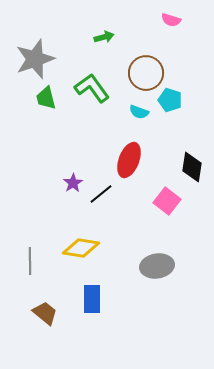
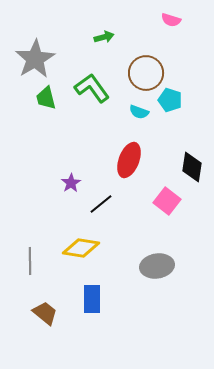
gray star: rotated 12 degrees counterclockwise
purple star: moved 2 px left
black line: moved 10 px down
